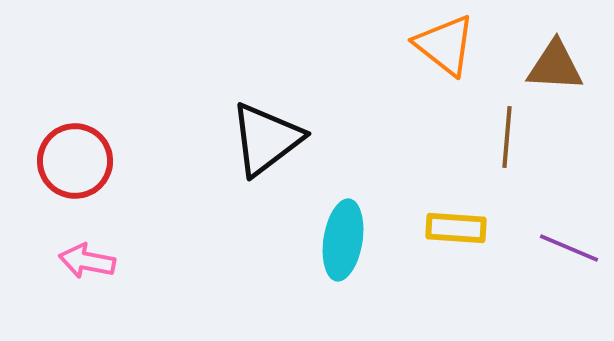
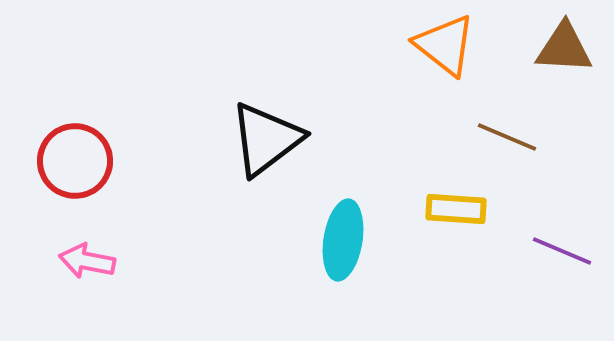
brown triangle: moved 9 px right, 18 px up
brown line: rotated 72 degrees counterclockwise
yellow rectangle: moved 19 px up
purple line: moved 7 px left, 3 px down
